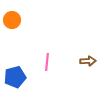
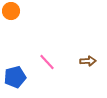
orange circle: moved 1 px left, 9 px up
pink line: rotated 48 degrees counterclockwise
